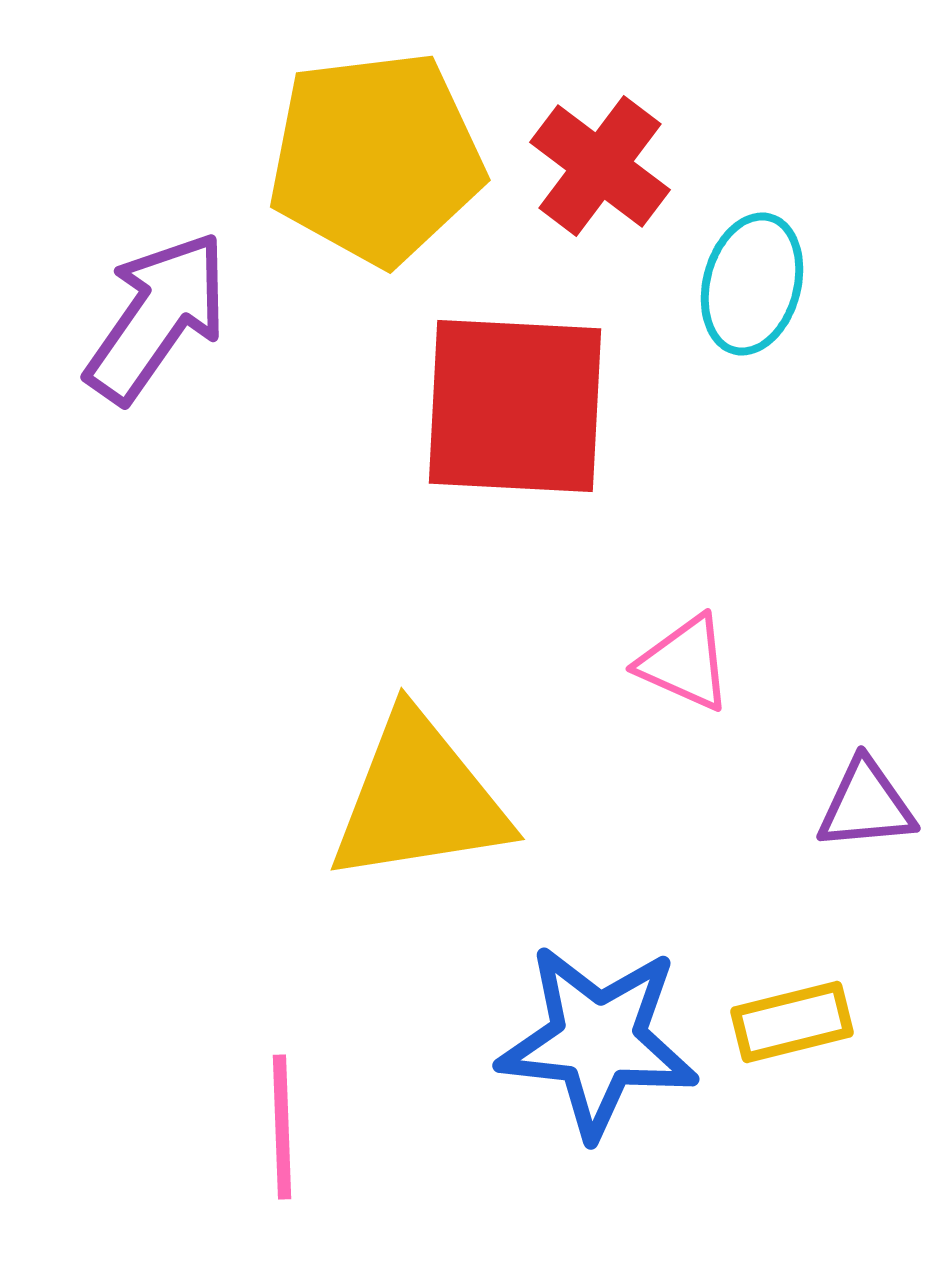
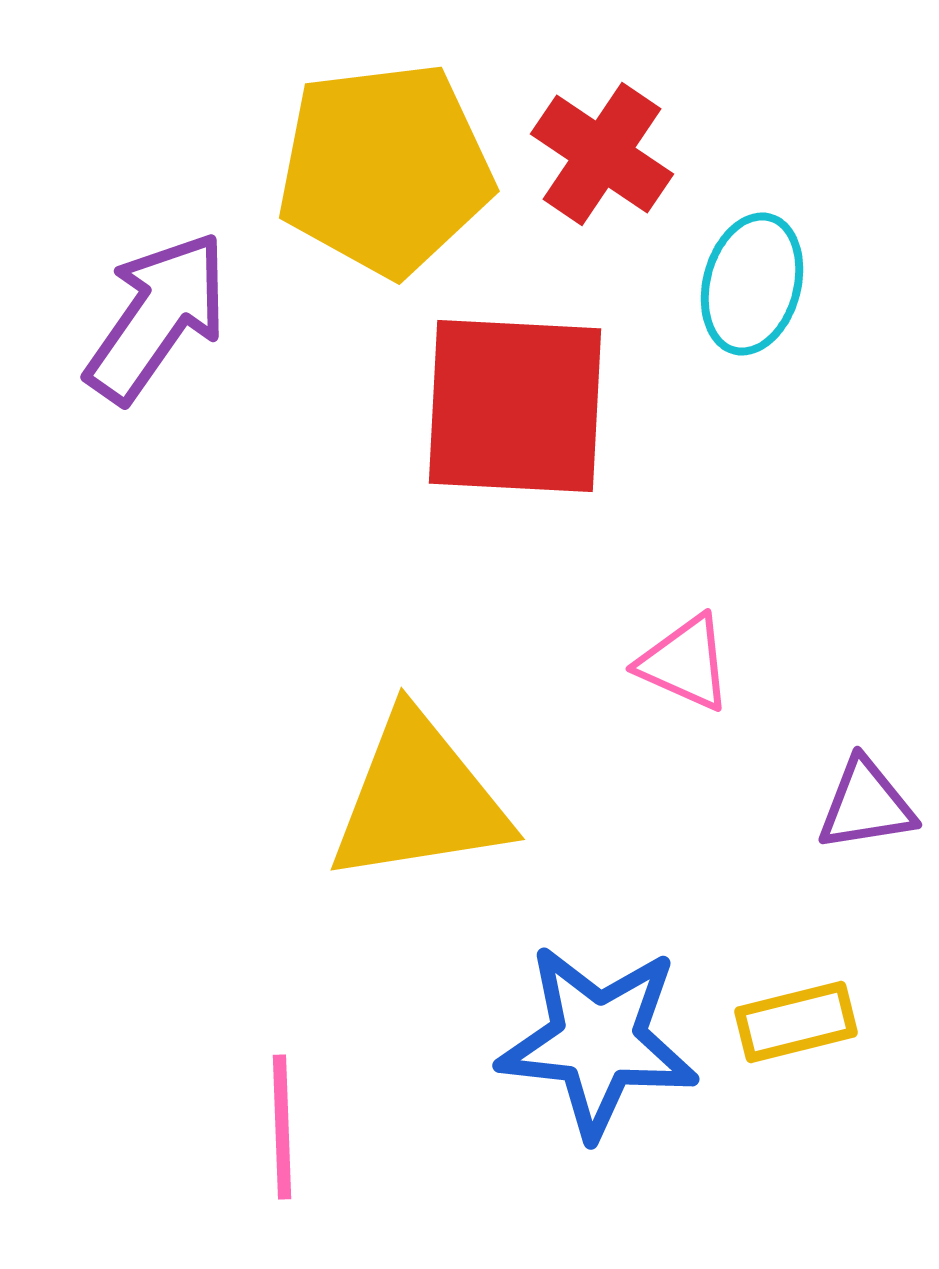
yellow pentagon: moved 9 px right, 11 px down
red cross: moved 2 px right, 12 px up; rotated 3 degrees counterclockwise
purple triangle: rotated 4 degrees counterclockwise
yellow rectangle: moved 4 px right
